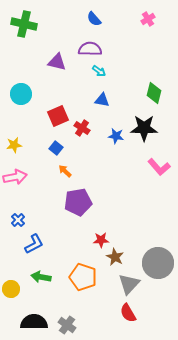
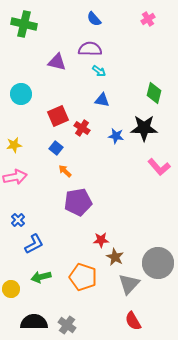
green arrow: rotated 24 degrees counterclockwise
red semicircle: moved 5 px right, 8 px down
